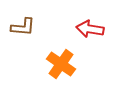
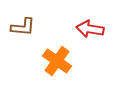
orange cross: moved 4 px left, 3 px up
